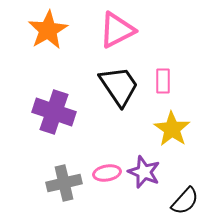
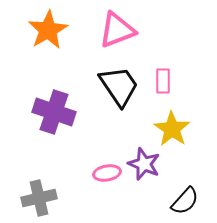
pink triangle: rotated 6 degrees clockwise
purple star: moved 8 px up
gray cross: moved 25 px left, 15 px down
